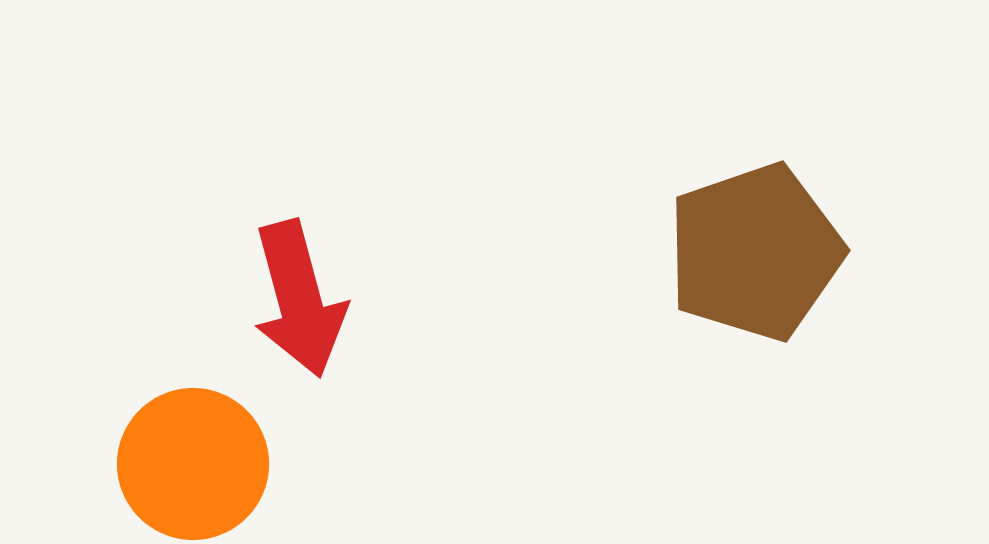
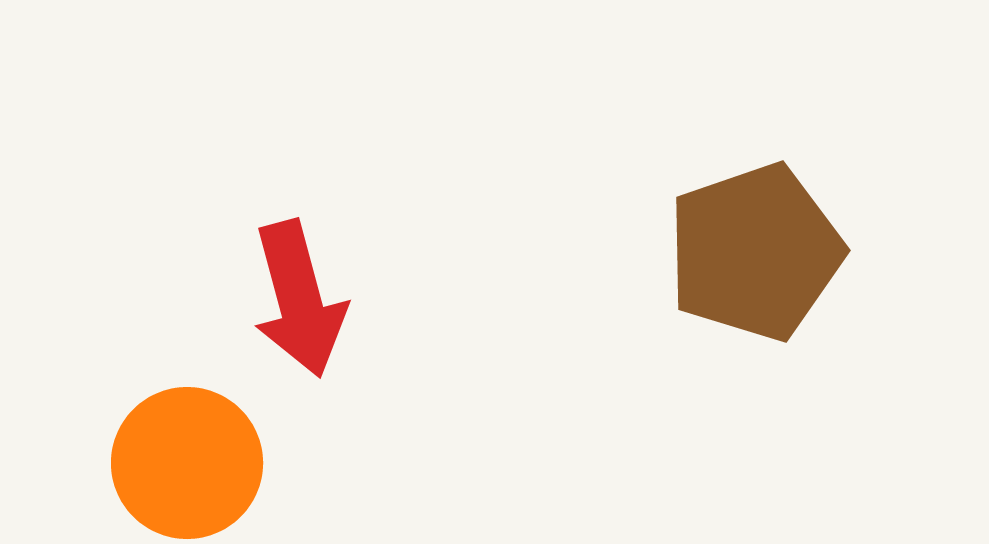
orange circle: moved 6 px left, 1 px up
